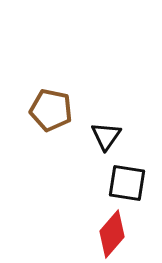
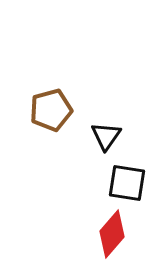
brown pentagon: rotated 27 degrees counterclockwise
